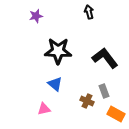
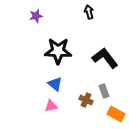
brown cross: moved 1 px left, 1 px up
pink triangle: moved 7 px right, 3 px up
